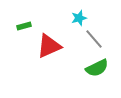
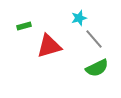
red triangle: rotated 8 degrees clockwise
